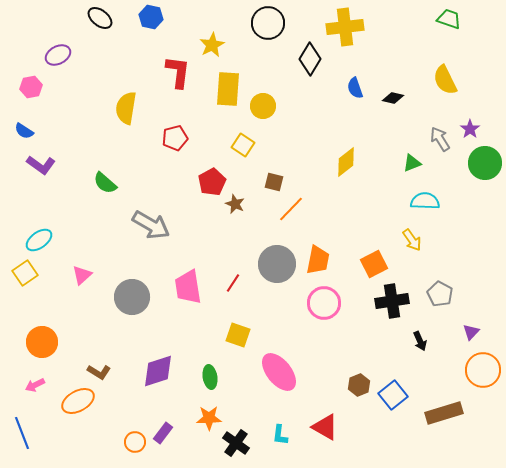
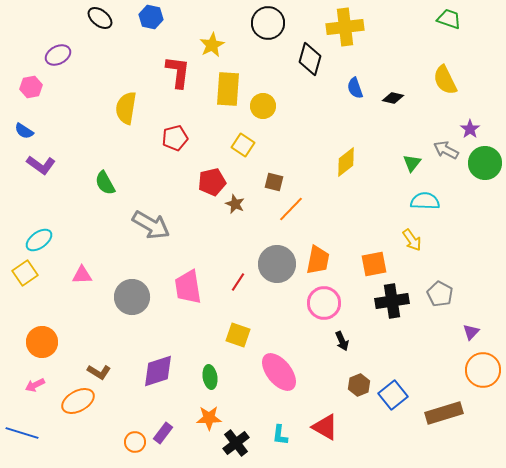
black diamond at (310, 59): rotated 16 degrees counterclockwise
gray arrow at (440, 139): moved 6 px right, 11 px down; rotated 30 degrees counterclockwise
green triangle at (412, 163): rotated 30 degrees counterclockwise
red pentagon at (212, 182): rotated 16 degrees clockwise
green semicircle at (105, 183): rotated 20 degrees clockwise
orange square at (374, 264): rotated 16 degrees clockwise
pink triangle at (82, 275): rotated 40 degrees clockwise
red line at (233, 283): moved 5 px right, 1 px up
black arrow at (420, 341): moved 78 px left
blue line at (22, 433): rotated 52 degrees counterclockwise
black cross at (236, 443): rotated 16 degrees clockwise
